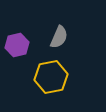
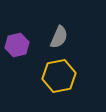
yellow hexagon: moved 8 px right, 1 px up
